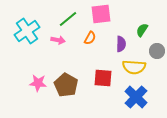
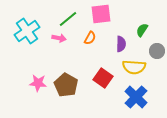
pink arrow: moved 1 px right, 2 px up
red square: rotated 30 degrees clockwise
